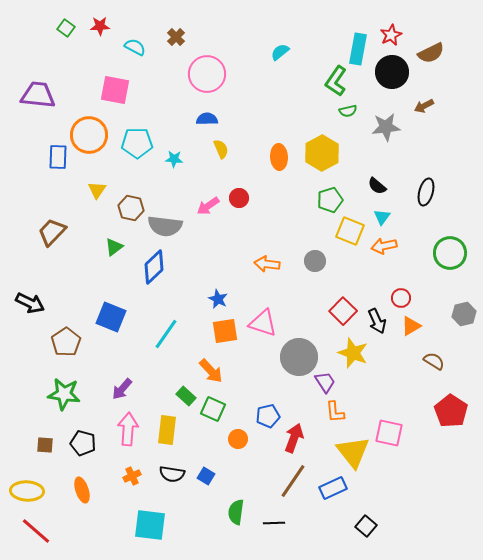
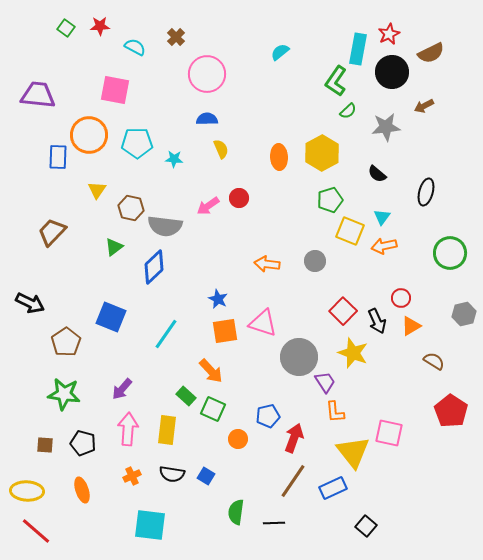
red star at (391, 35): moved 2 px left, 1 px up
green semicircle at (348, 111): rotated 30 degrees counterclockwise
black semicircle at (377, 186): moved 12 px up
